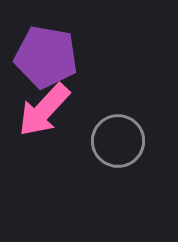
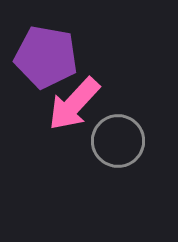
pink arrow: moved 30 px right, 6 px up
